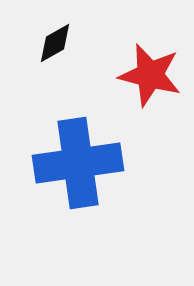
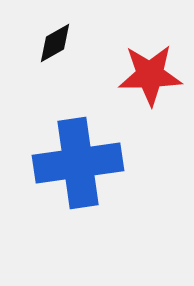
red star: rotated 16 degrees counterclockwise
